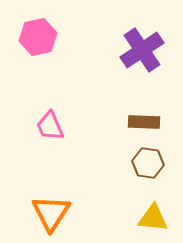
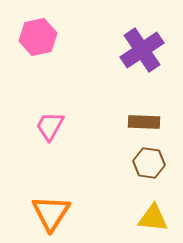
pink trapezoid: rotated 52 degrees clockwise
brown hexagon: moved 1 px right
